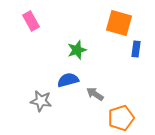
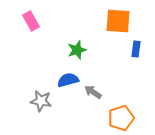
orange square: moved 1 px left, 2 px up; rotated 12 degrees counterclockwise
gray arrow: moved 2 px left, 2 px up
